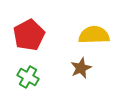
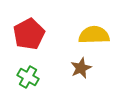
red pentagon: moved 1 px up
